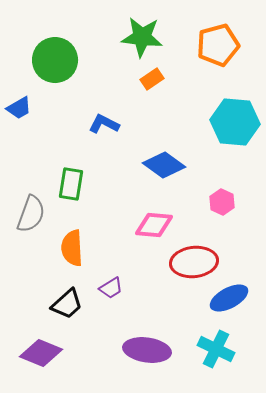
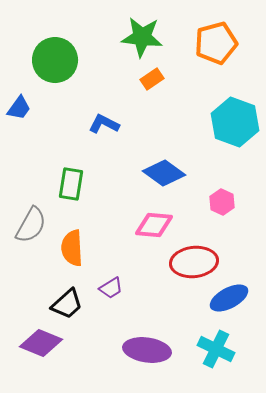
orange pentagon: moved 2 px left, 2 px up
blue trapezoid: rotated 24 degrees counterclockwise
cyan hexagon: rotated 15 degrees clockwise
blue diamond: moved 8 px down
gray semicircle: moved 11 px down; rotated 9 degrees clockwise
purple diamond: moved 10 px up
